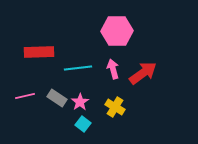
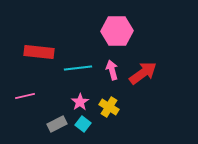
red rectangle: rotated 8 degrees clockwise
pink arrow: moved 1 px left, 1 px down
gray rectangle: moved 26 px down; rotated 60 degrees counterclockwise
yellow cross: moved 6 px left
